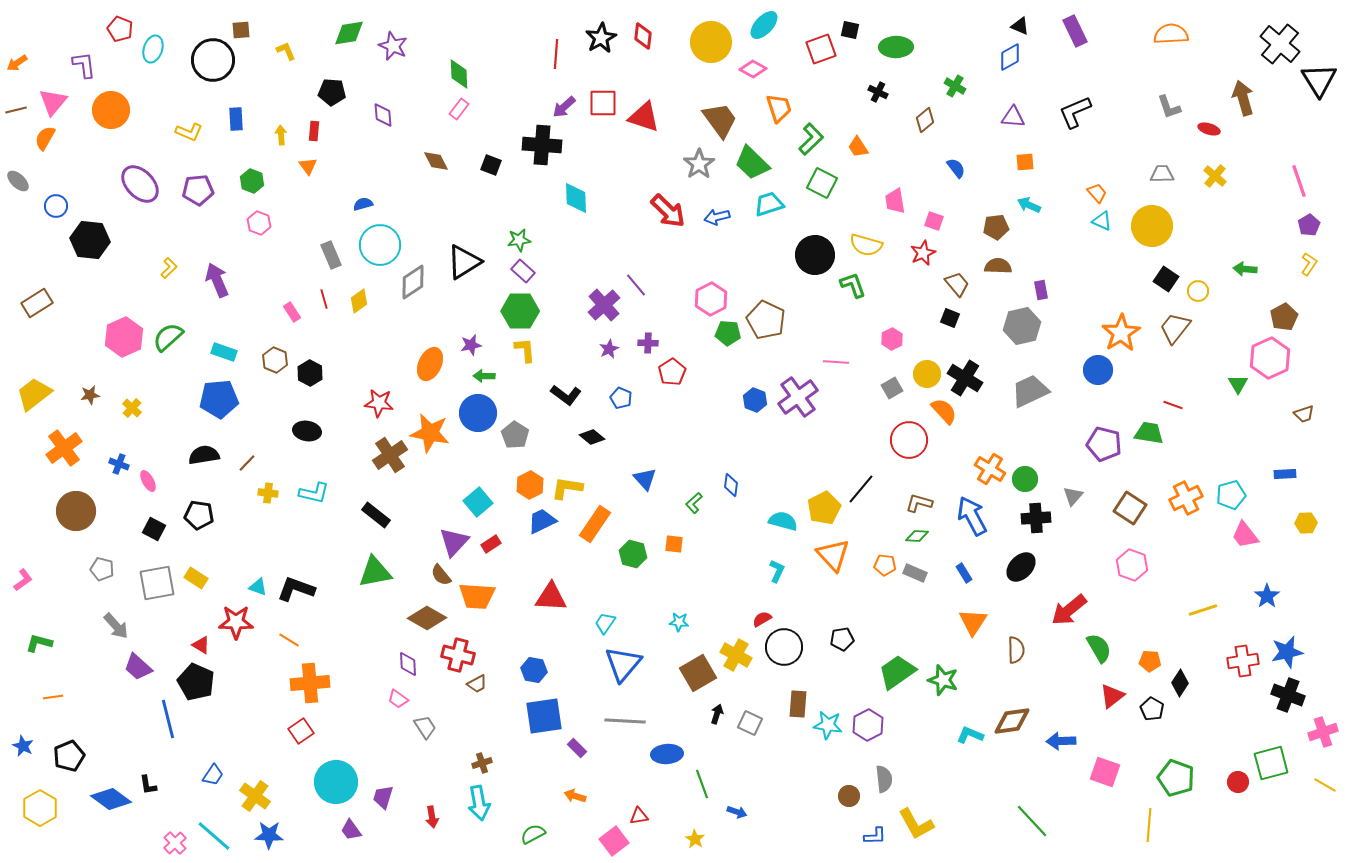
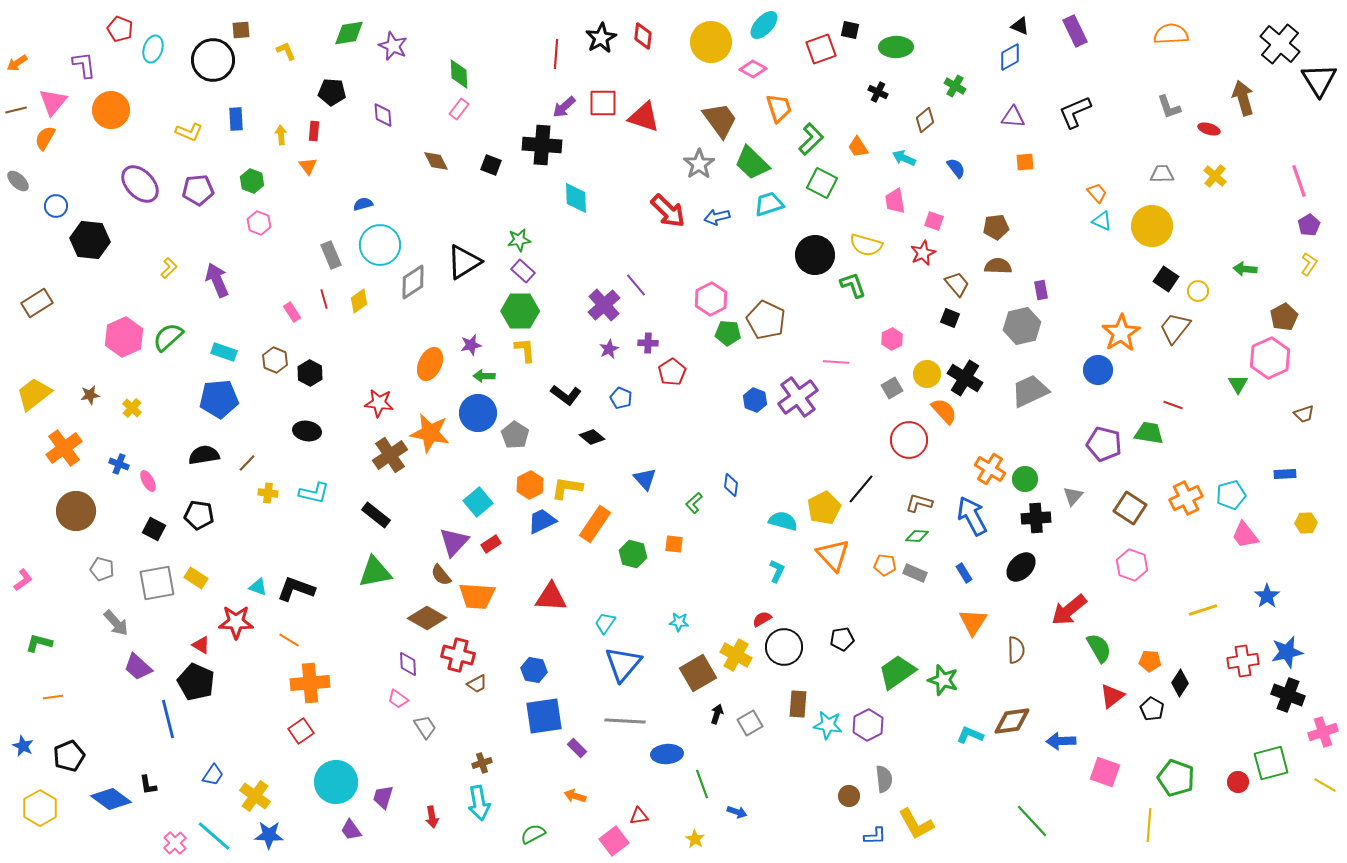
cyan arrow at (1029, 205): moved 125 px left, 47 px up
gray arrow at (116, 626): moved 3 px up
gray square at (750, 723): rotated 35 degrees clockwise
